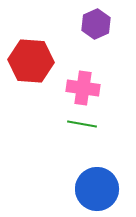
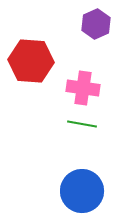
blue circle: moved 15 px left, 2 px down
